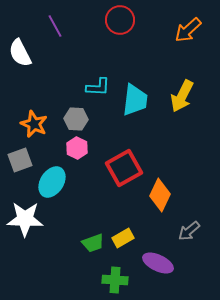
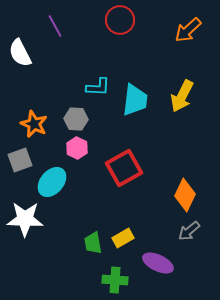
cyan ellipse: rotated 8 degrees clockwise
orange diamond: moved 25 px right
green trapezoid: rotated 100 degrees clockwise
